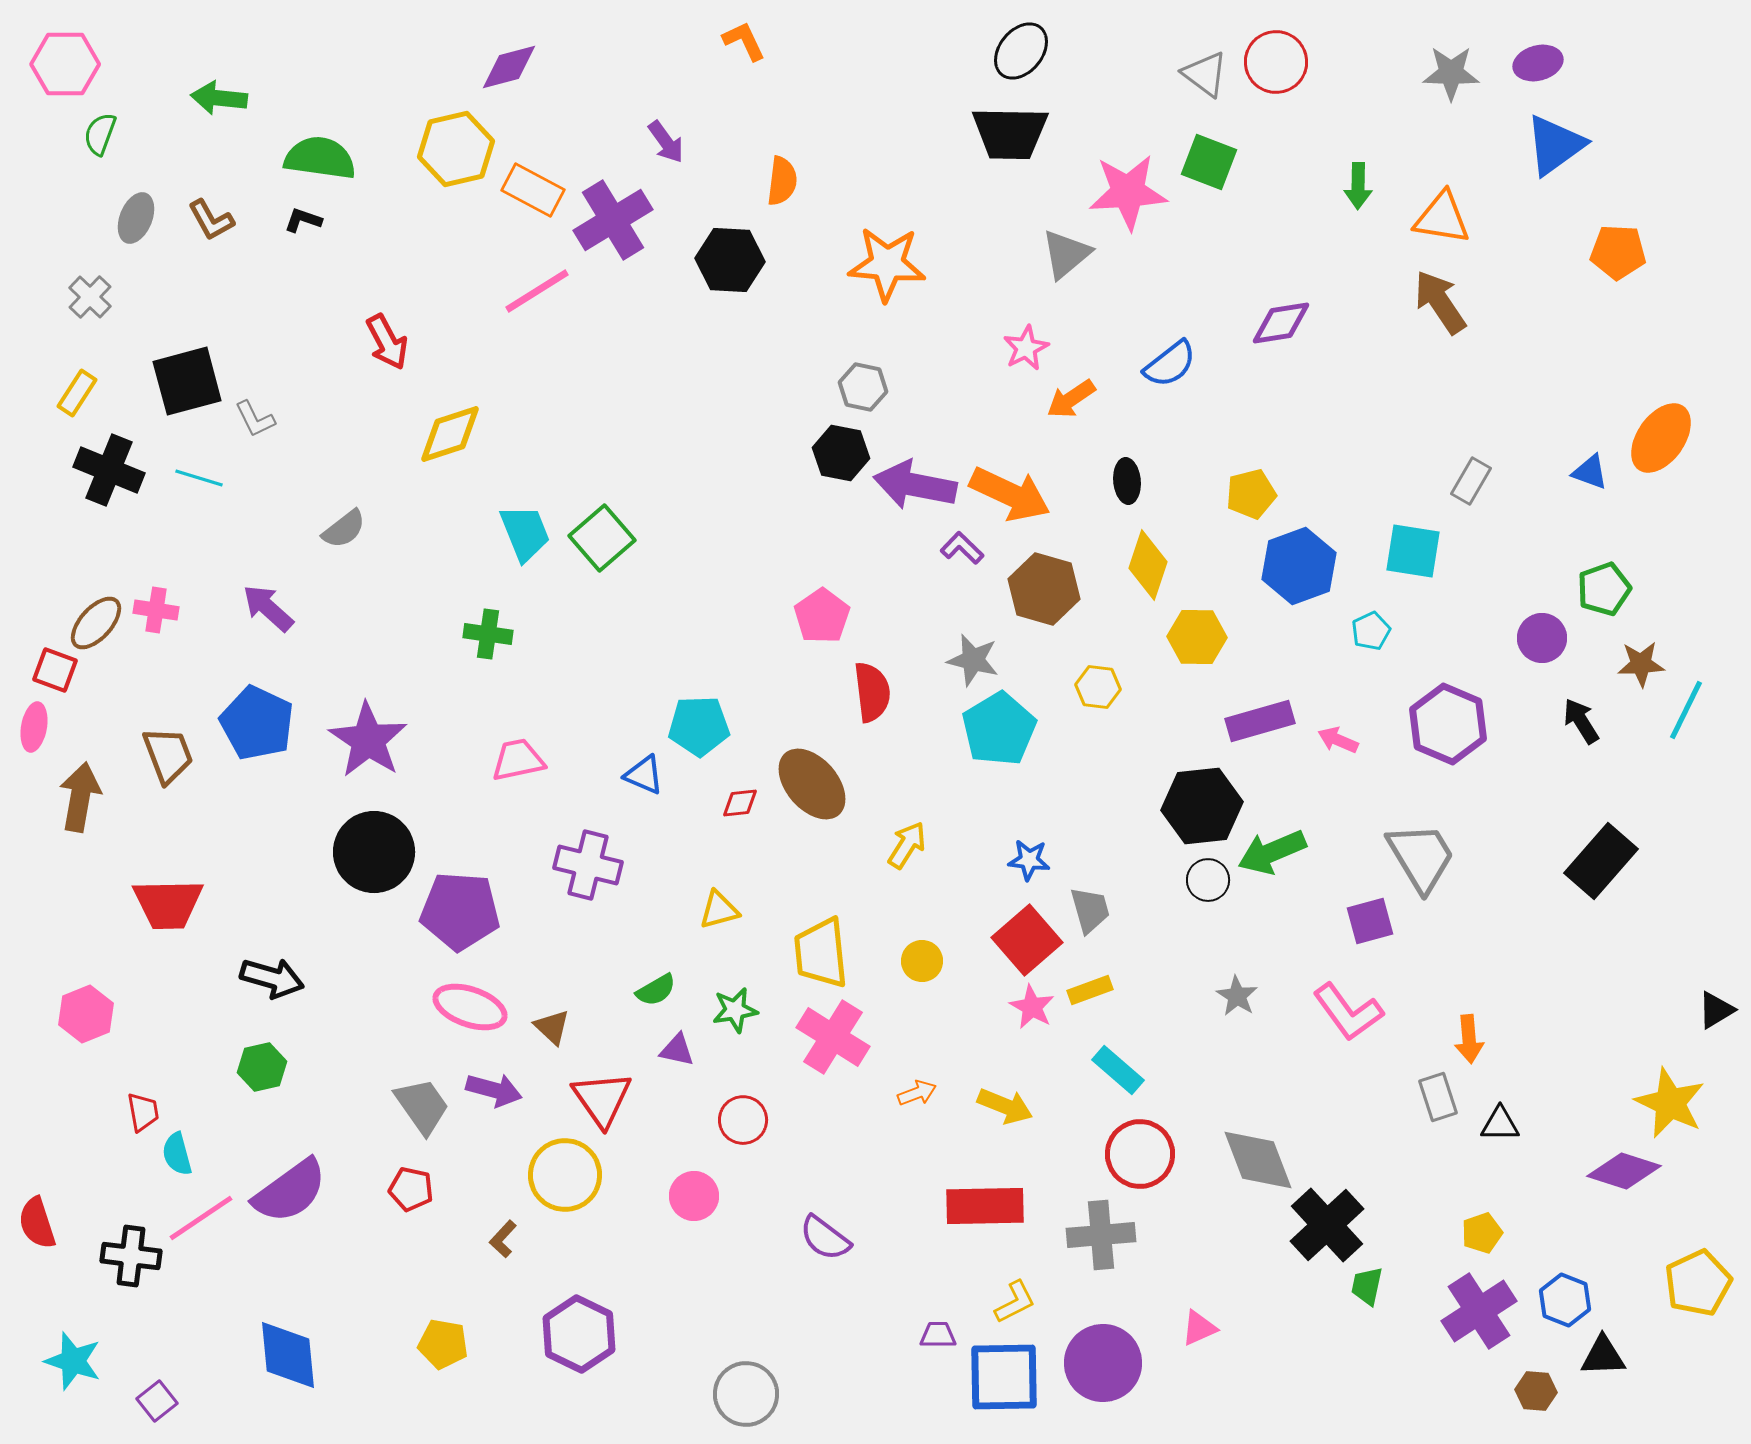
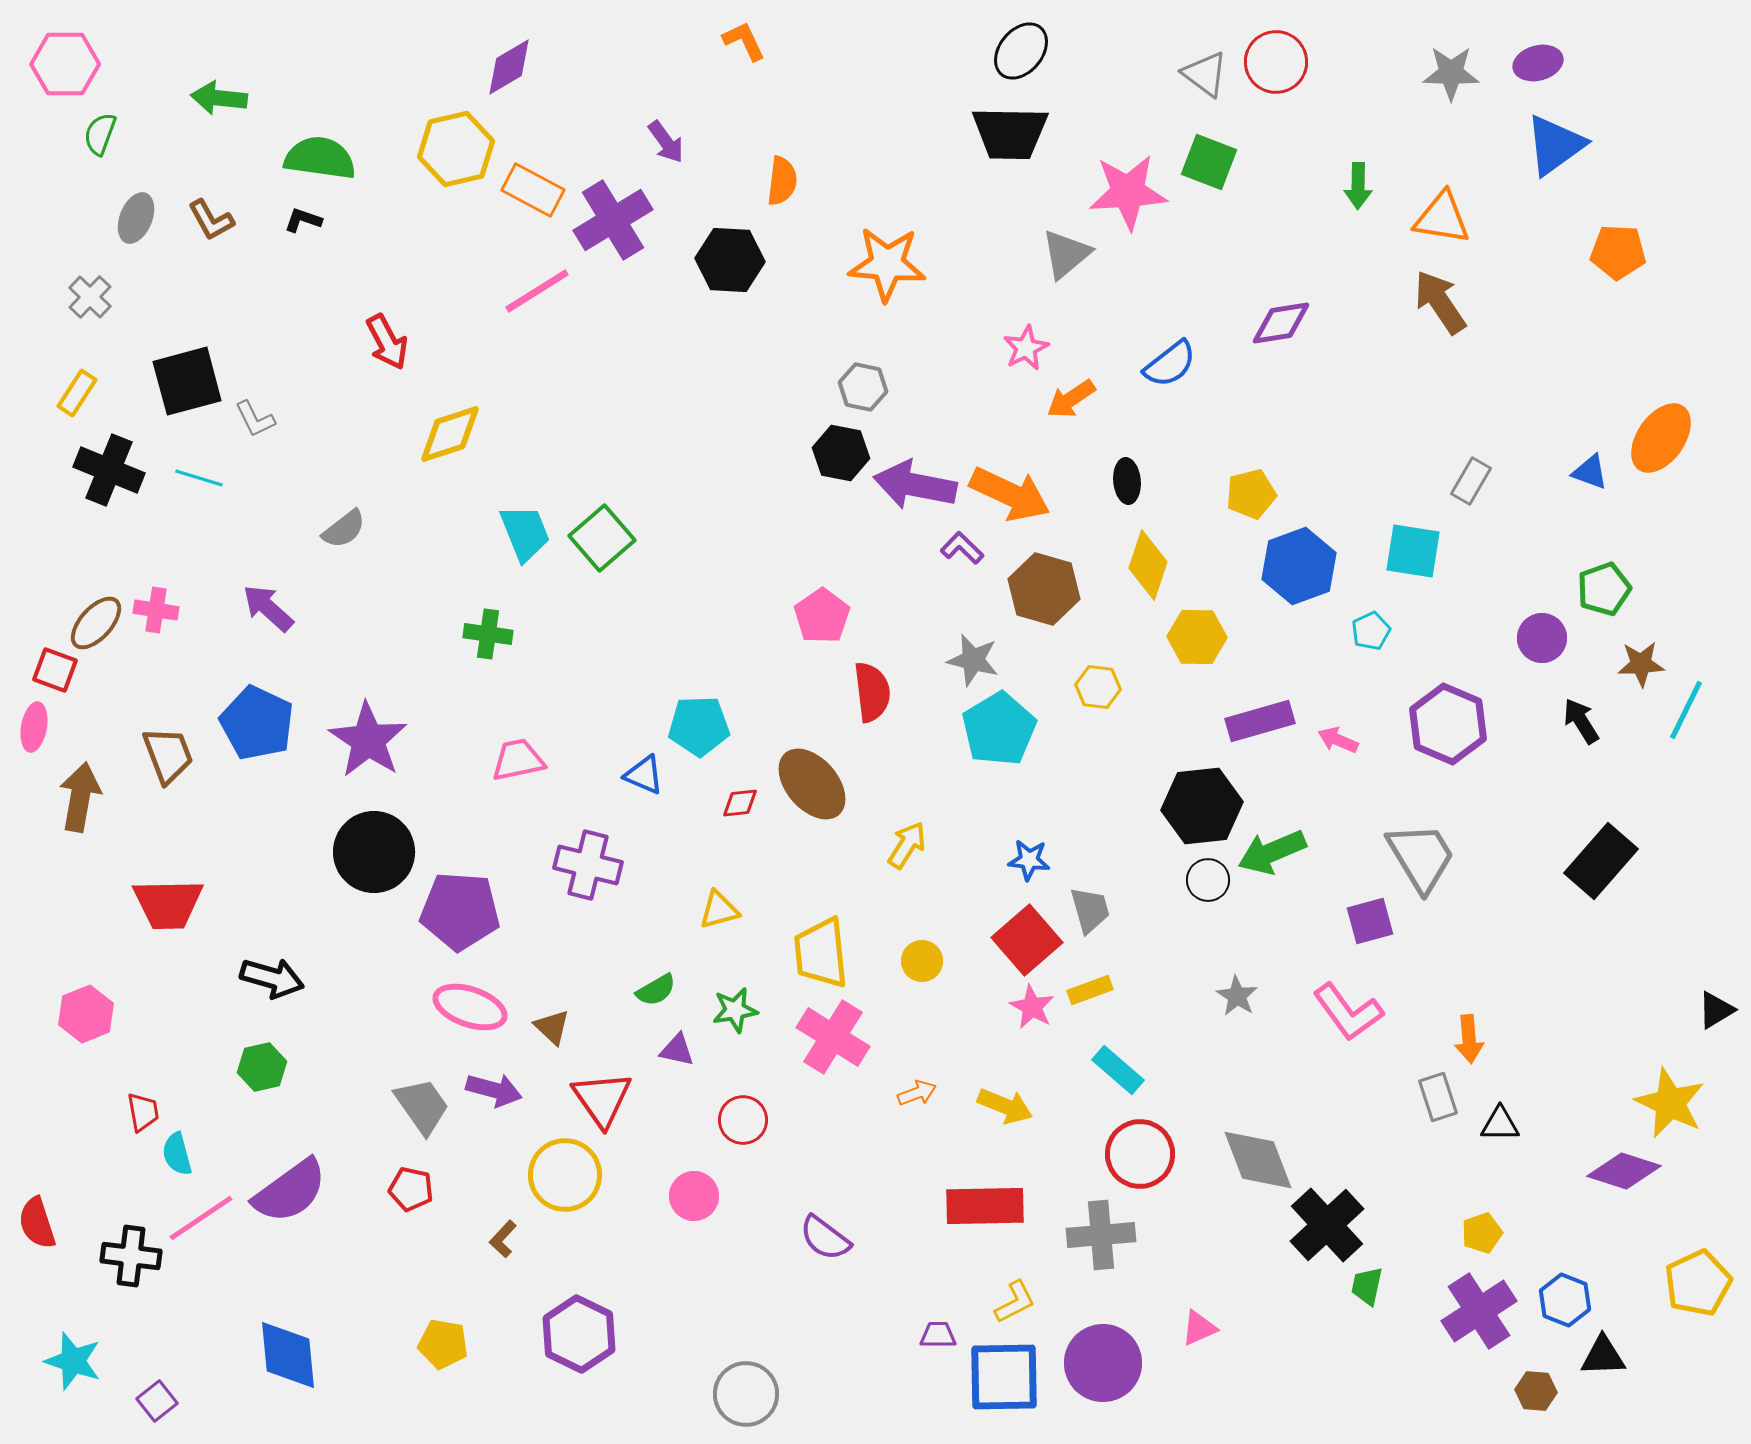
purple diamond at (509, 67): rotated 16 degrees counterclockwise
